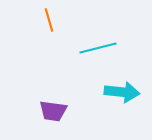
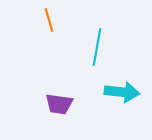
cyan line: moved 1 px left, 1 px up; rotated 66 degrees counterclockwise
purple trapezoid: moved 6 px right, 7 px up
